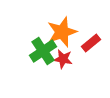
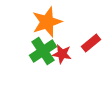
orange star: moved 15 px left, 10 px up
red star: moved 1 px left, 5 px up
